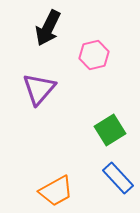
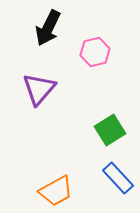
pink hexagon: moved 1 px right, 3 px up
